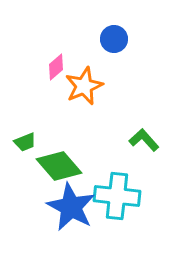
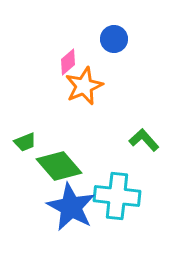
pink diamond: moved 12 px right, 5 px up
